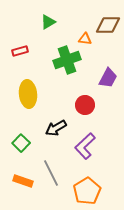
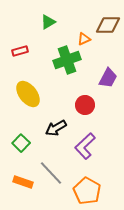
orange triangle: moved 1 px left; rotated 32 degrees counterclockwise
yellow ellipse: rotated 32 degrees counterclockwise
gray line: rotated 16 degrees counterclockwise
orange rectangle: moved 1 px down
orange pentagon: rotated 12 degrees counterclockwise
